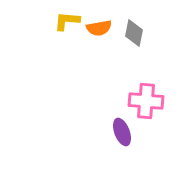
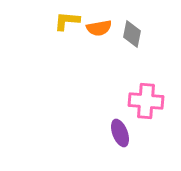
gray diamond: moved 2 px left, 1 px down
purple ellipse: moved 2 px left, 1 px down
